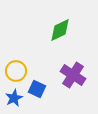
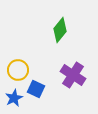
green diamond: rotated 25 degrees counterclockwise
yellow circle: moved 2 px right, 1 px up
blue square: moved 1 px left
